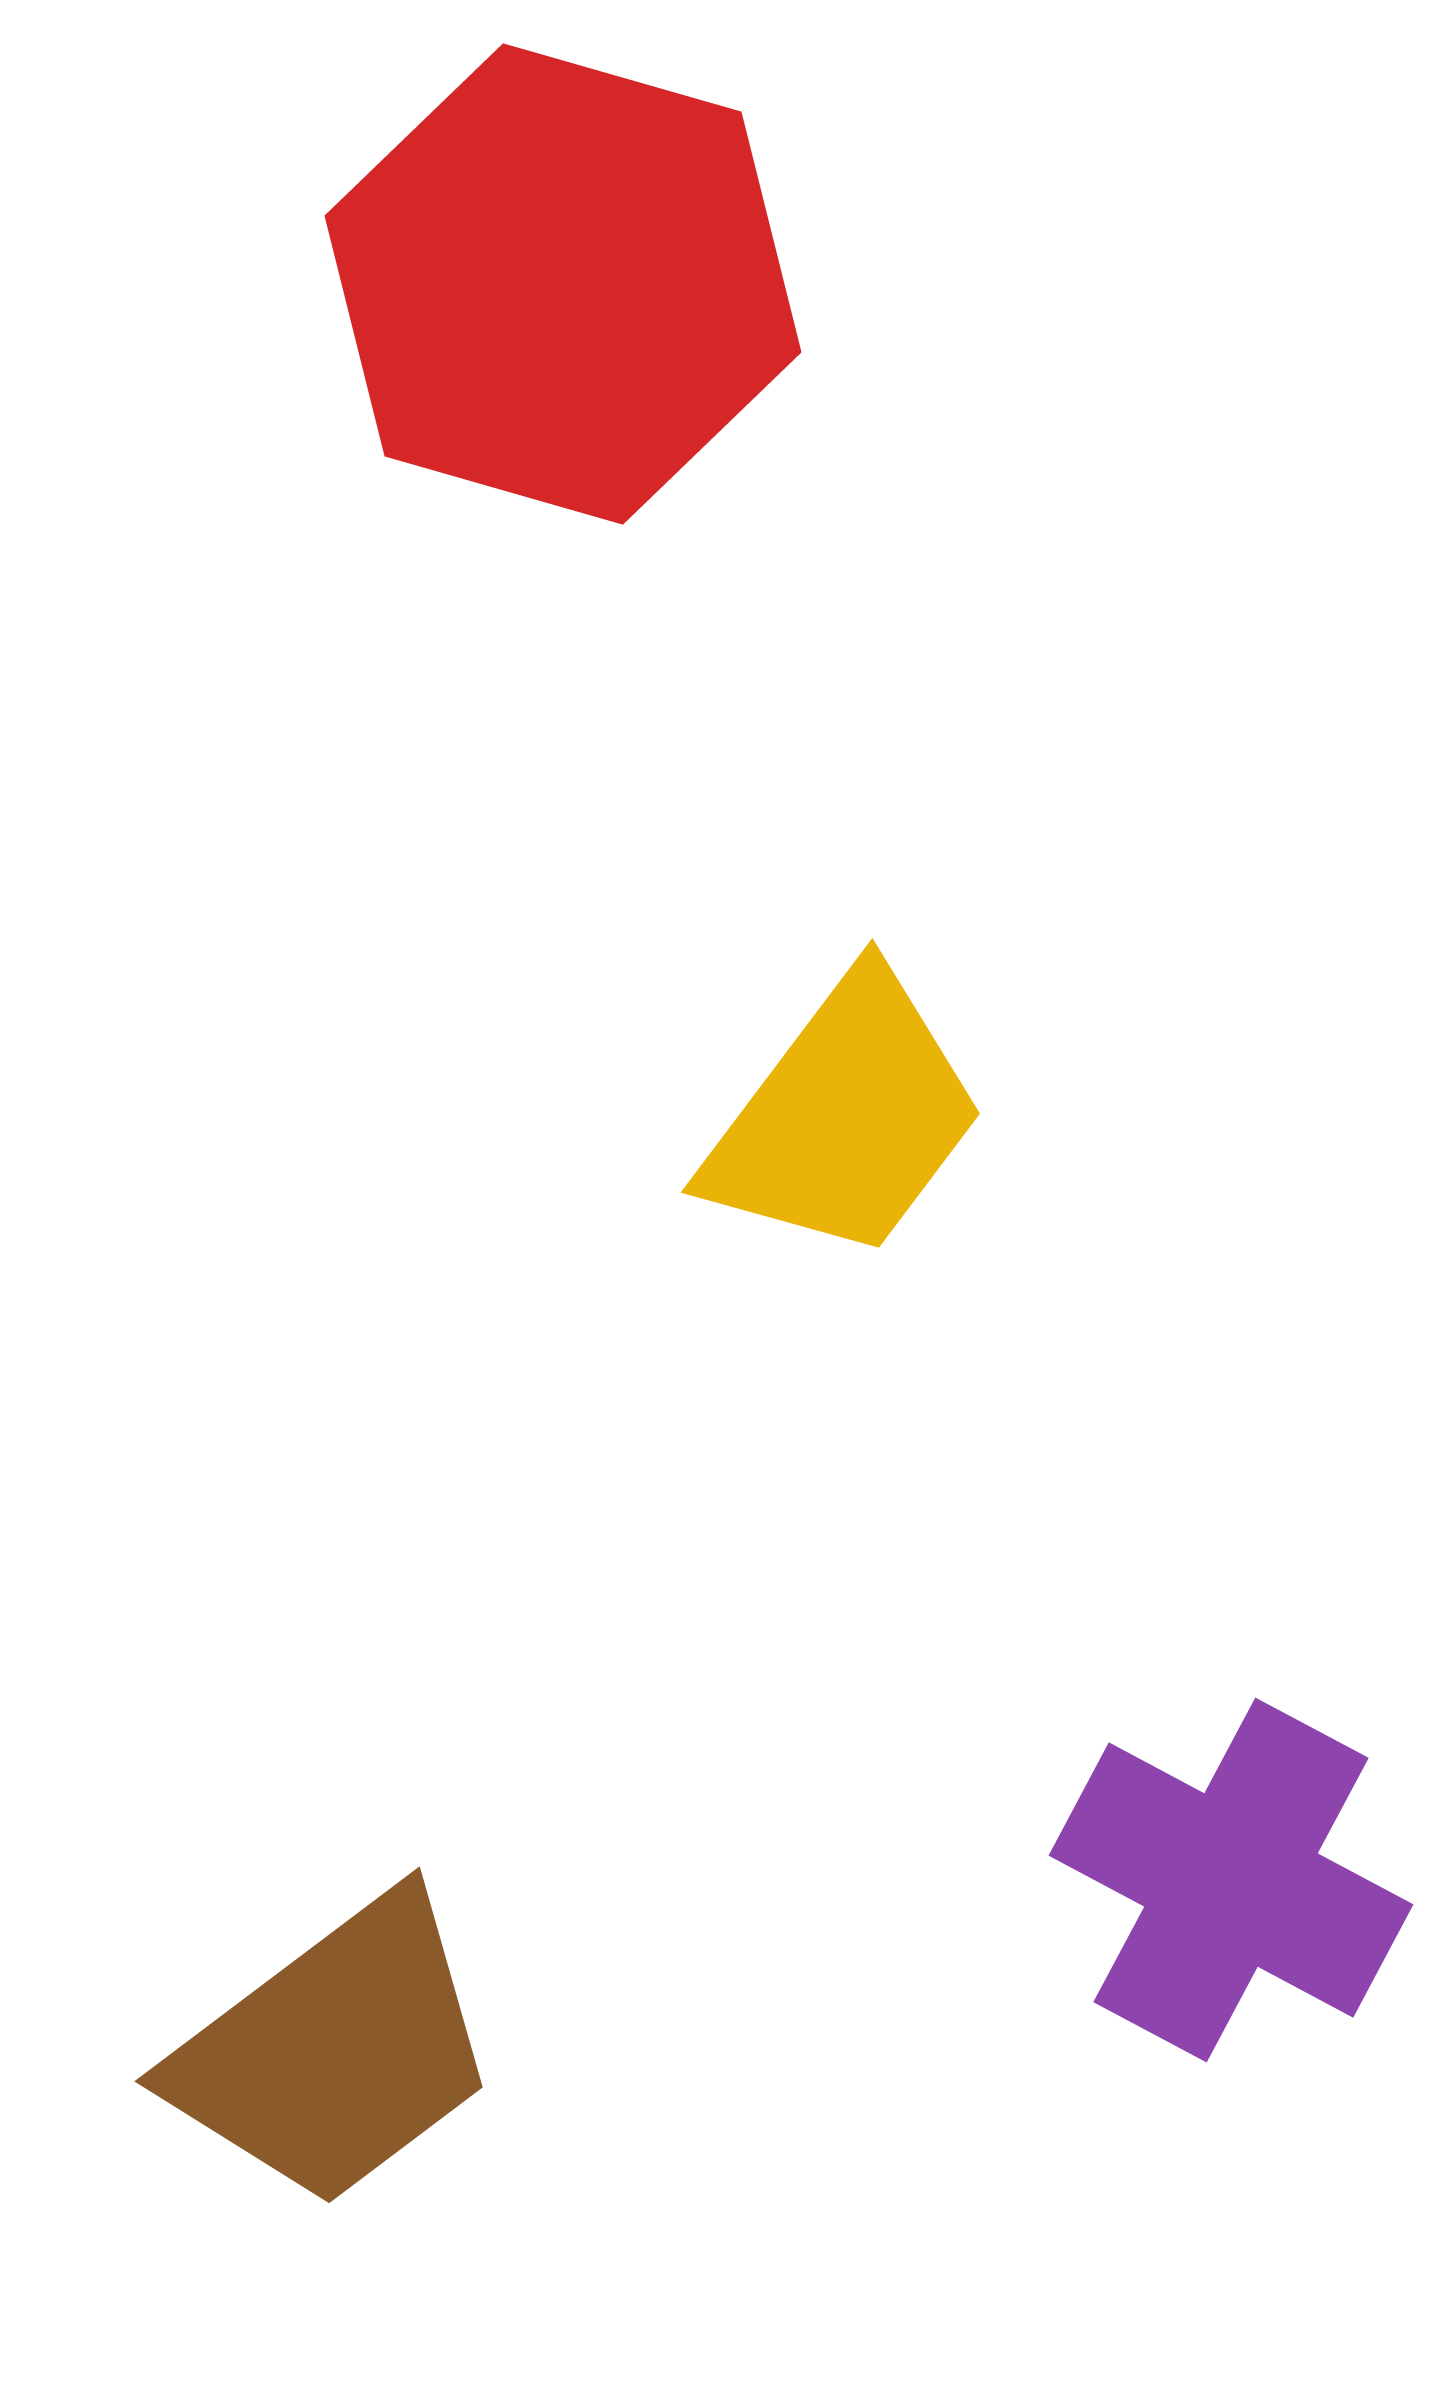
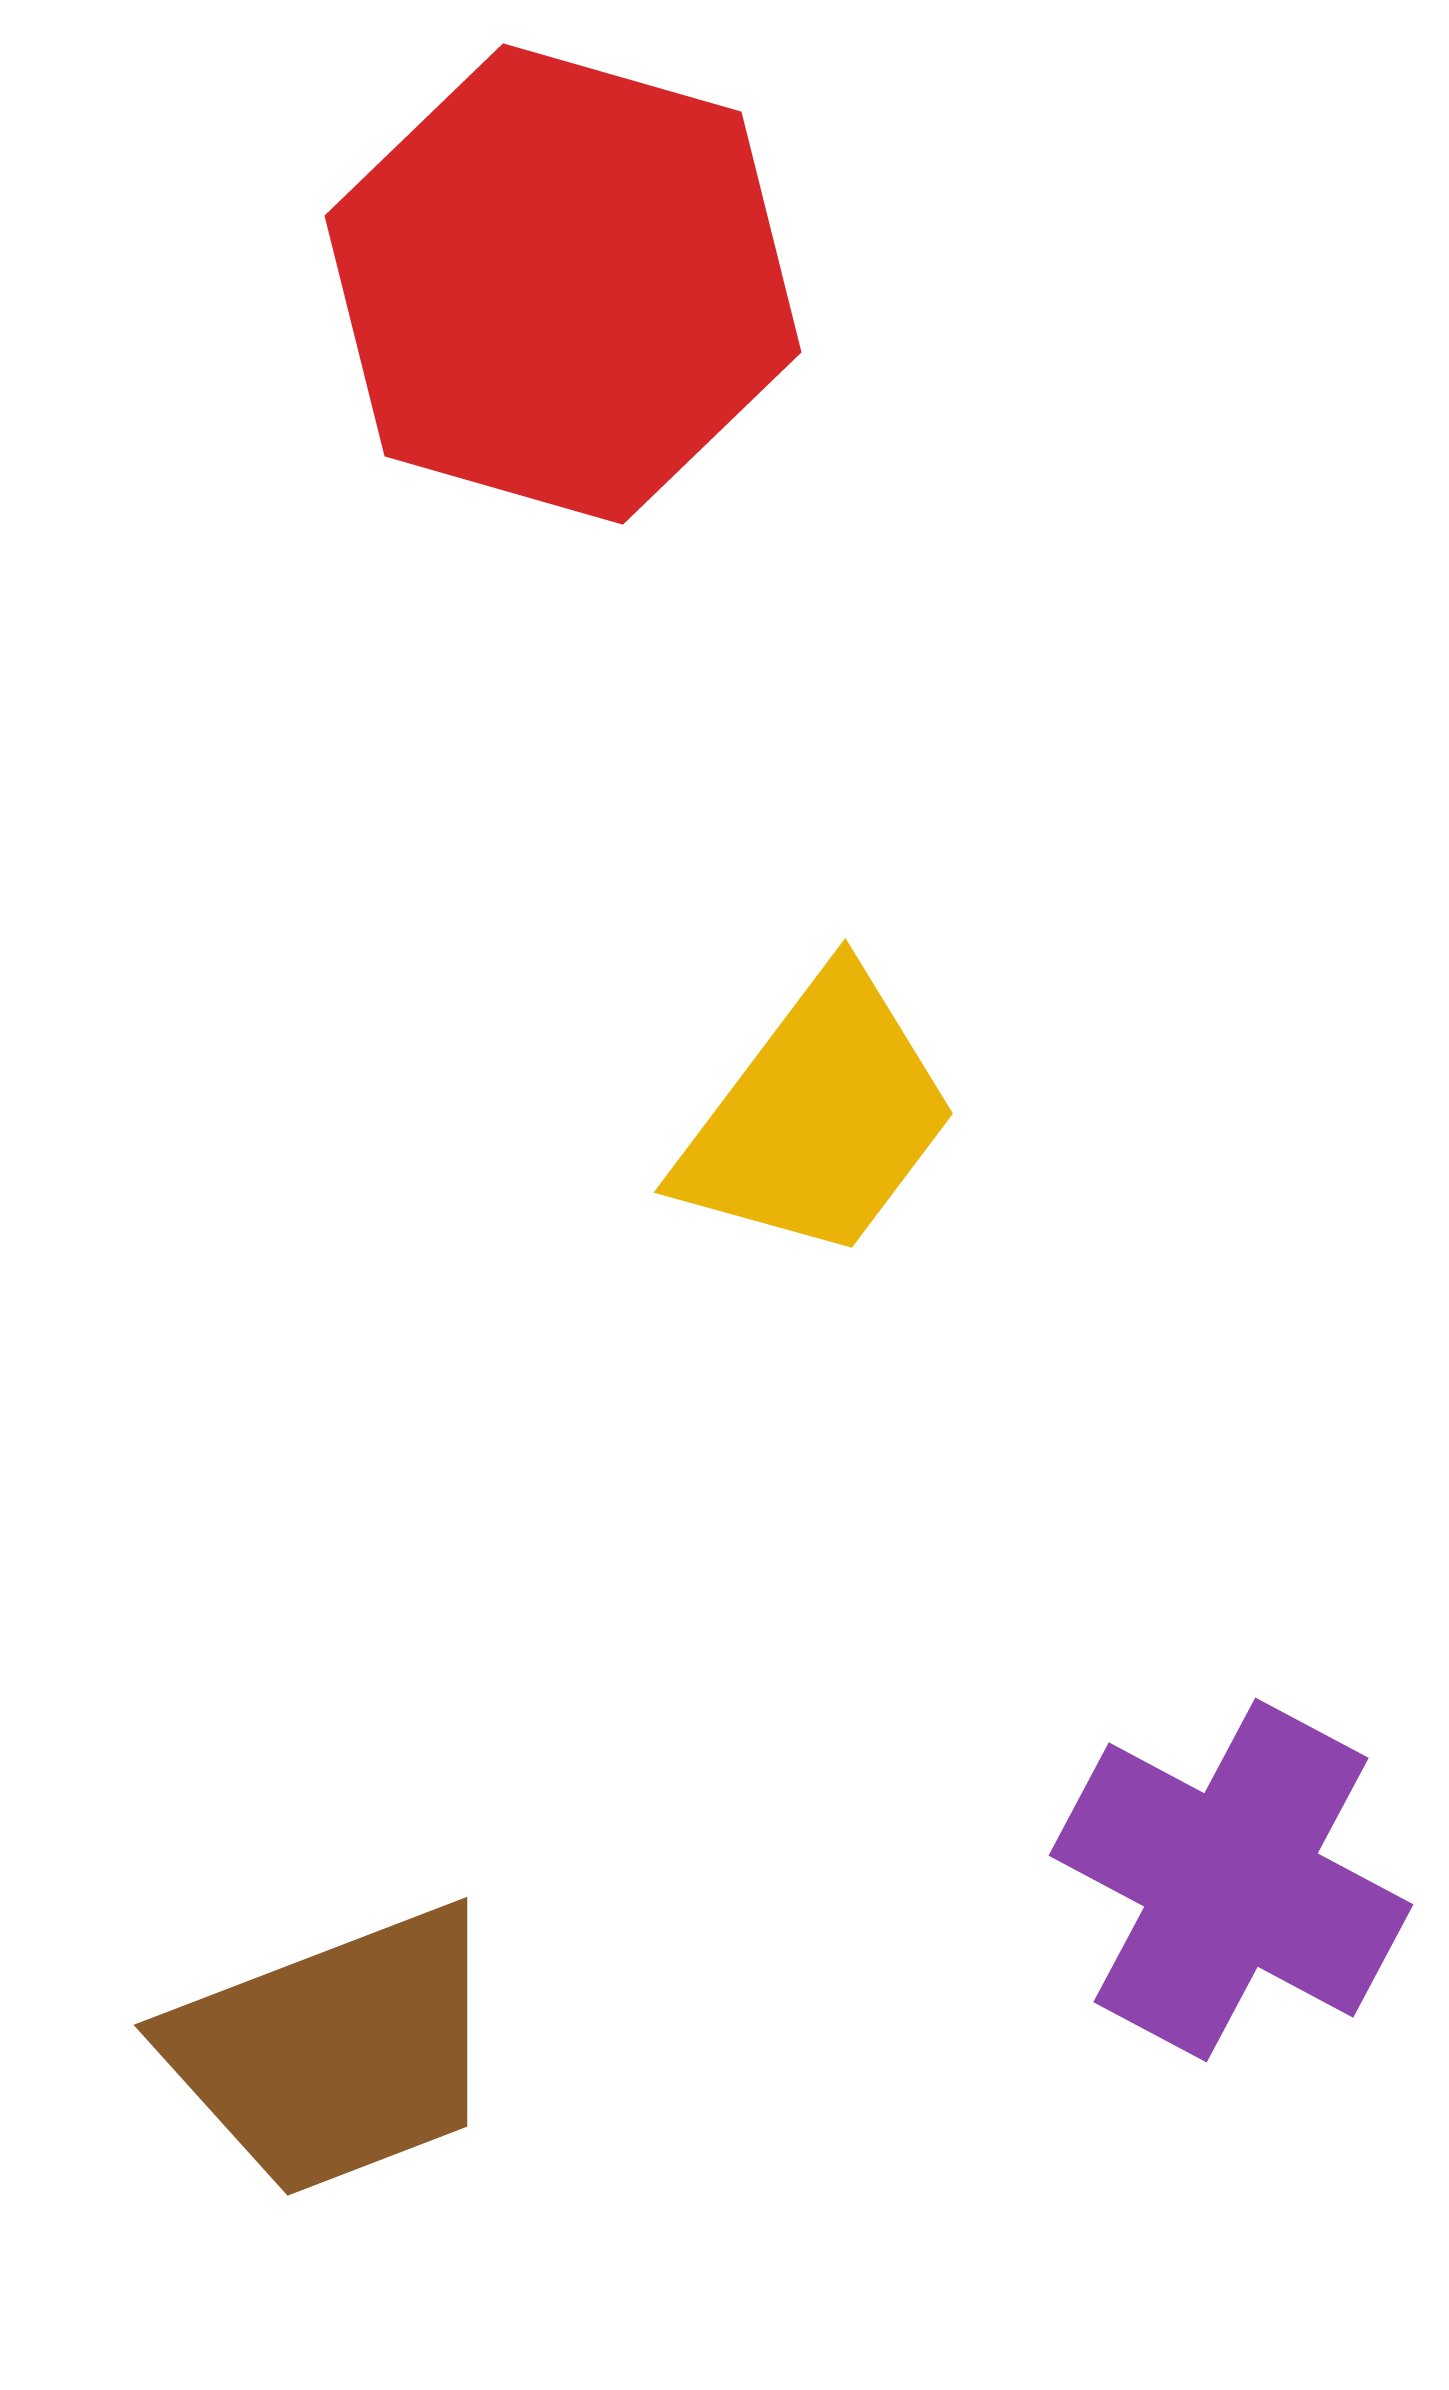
yellow trapezoid: moved 27 px left
brown trapezoid: rotated 16 degrees clockwise
